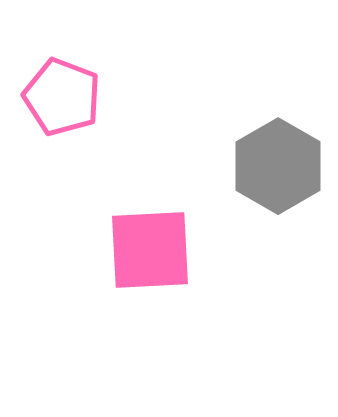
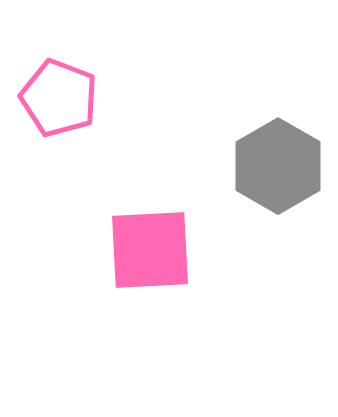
pink pentagon: moved 3 px left, 1 px down
